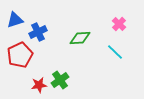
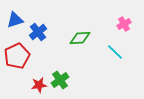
pink cross: moved 5 px right; rotated 16 degrees clockwise
blue cross: rotated 12 degrees counterclockwise
red pentagon: moved 3 px left, 1 px down
